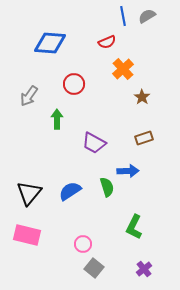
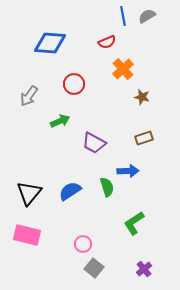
brown star: rotated 21 degrees counterclockwise
green arrow: moved 3 px right, 2 px down; rotated 66 degrees clockwise
green L-shape: moved 4 px up; rotated 30 degrees clockwise
